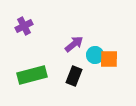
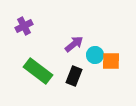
orange square: moved 2 px right, 2 px down
green rectangle: moved 6 px right, 4 px up; rotated 52 degrees clockwise
